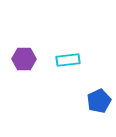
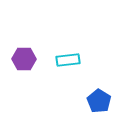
blue pentagon: rotated 15 degrees counterclockwise
